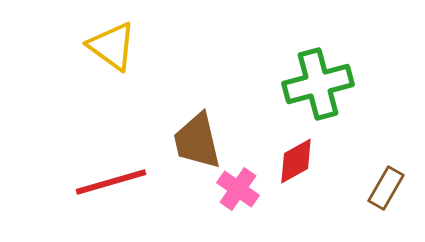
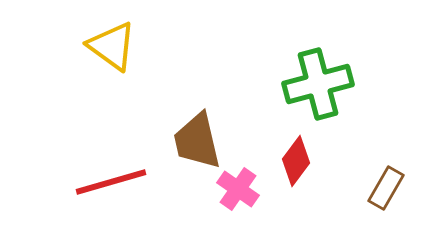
red diamond: rotated 24 degrees counterclockwise
